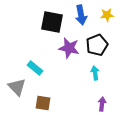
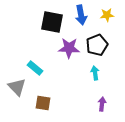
purple star: rotated 10 degrees counterclockwise
